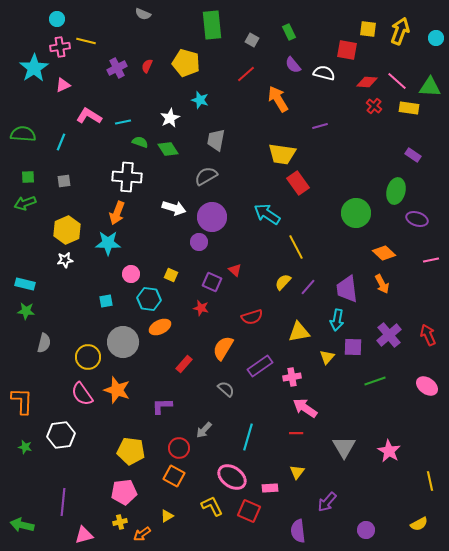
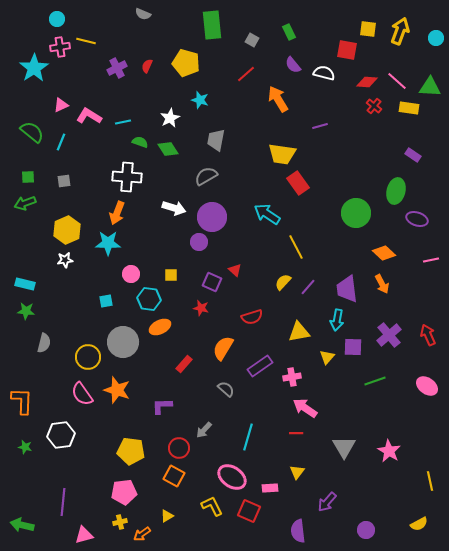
pink triangle at (63, 85): moved 2 px left, 20 px down
green semicircle at (23, 134): moved 9 px right, 2 px up; rotated 35 degrees clockwise
yellow square at (171, 275): rotated 24 degrees counterclockwise
